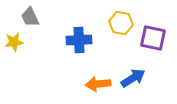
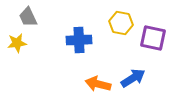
gray trapezoid: moved 2 px left
yellow star: moved 3 px right, 1 px down
orange arrow: rotated 20 degrees clockwise
